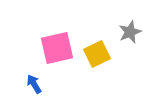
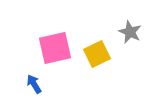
gray star: rotated 25 degrees counterclockwise
pink square: moved 2 px left
